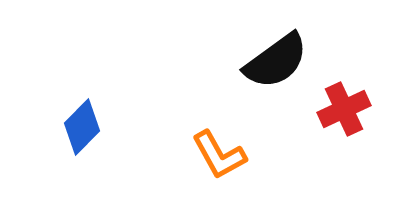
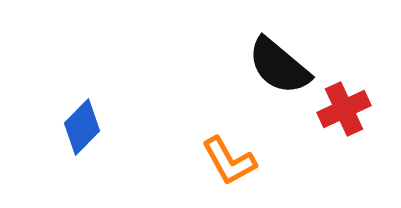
black semicircle: moved 3 px right, 5 px down; rotated 76 degrees clockwise
orange L-shape: moved 10 px right, 6 px down
